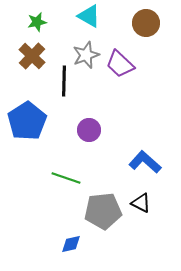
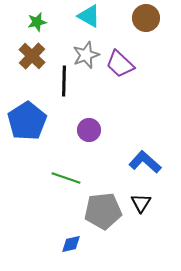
brown circle: moved 5 px up
black triangle: rotated 35 degrees clockwise
